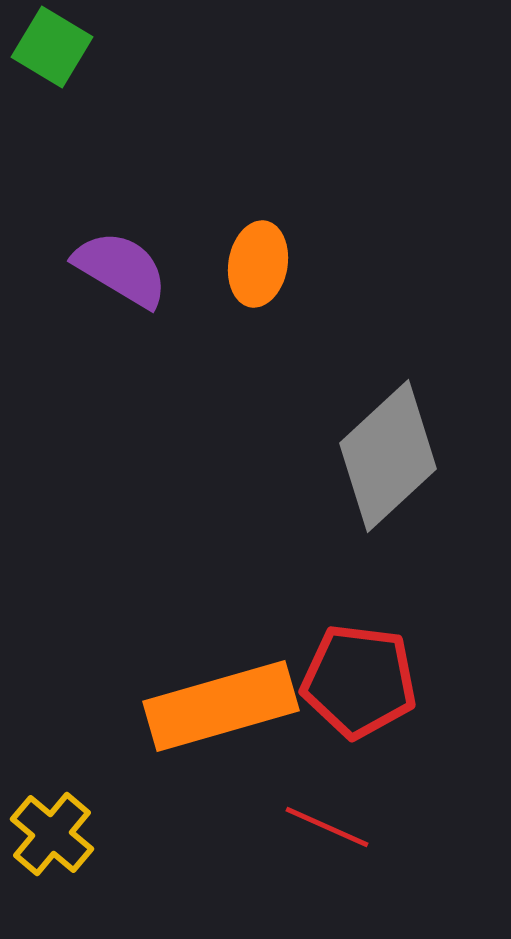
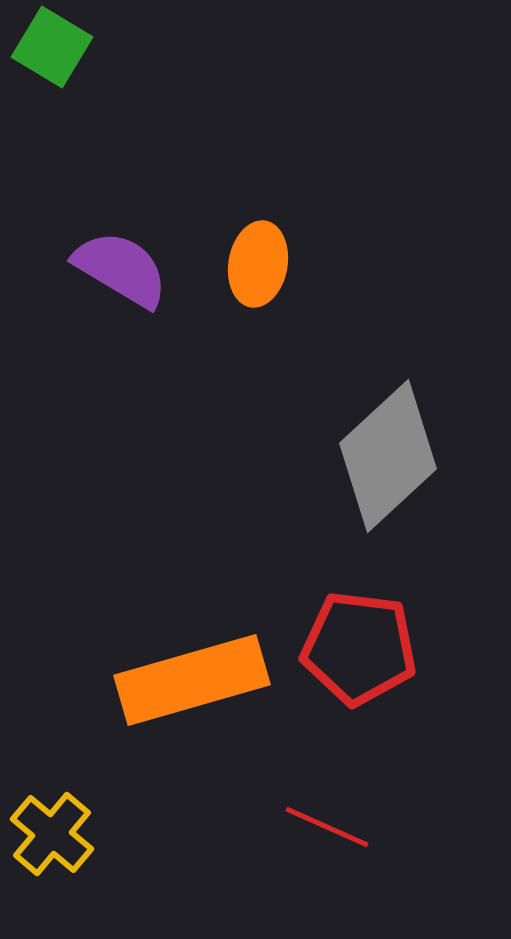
red pentagon: moved 33 px up
orange rectangle: moved 29 px left, 26 px up
